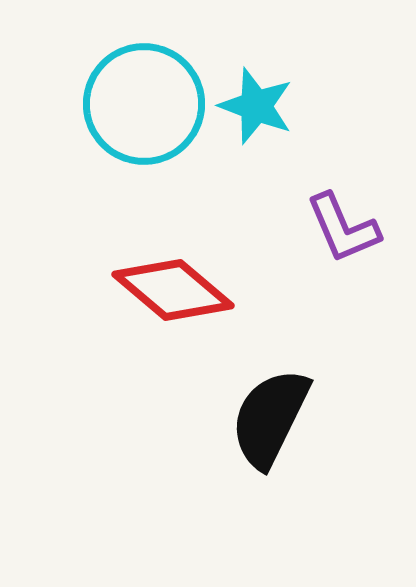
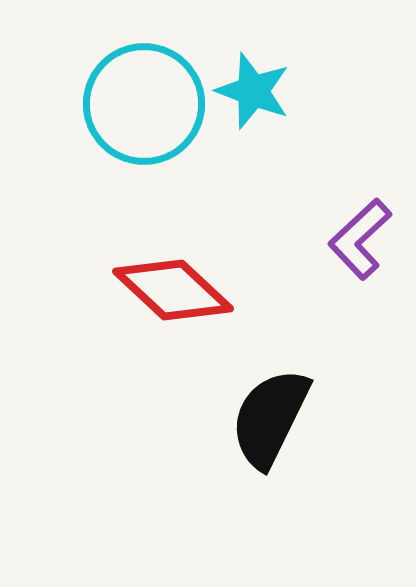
cyan star: moved 3 px left, 15 px up
purple L-shape: moved 17 px right, 11 px down; rotated 70 degrees clockwise
red diamond: rotated 3 degrees clockwise
